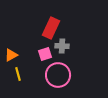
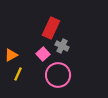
gray cross: rotated 24 degrees clockwise
pink square: moved 2 px left; rotated 24 degrees counterclockwise
yellow line: rotated 40 degrees clockwise
